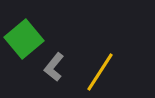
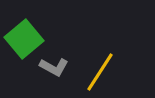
gray L-shape: rotated 100 degrees counterclockwise
